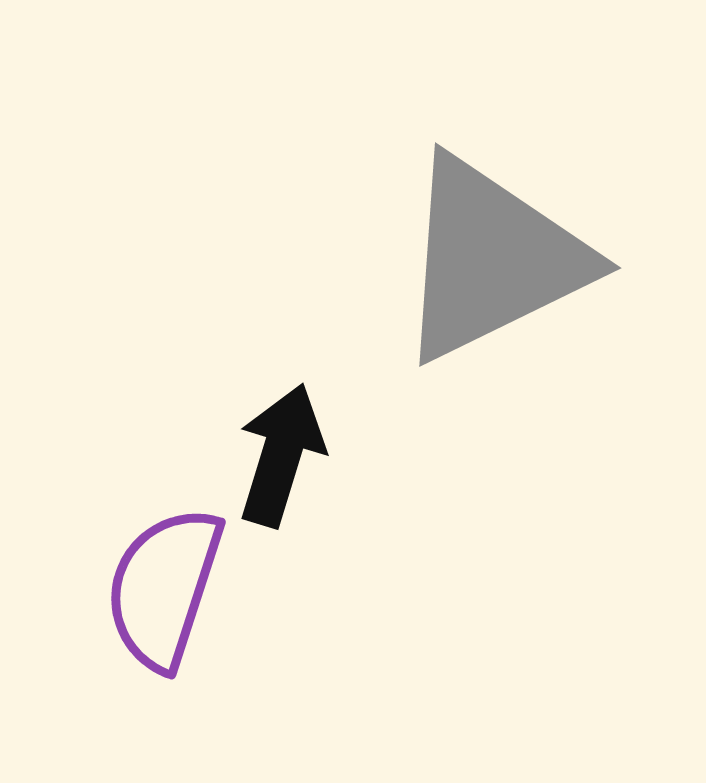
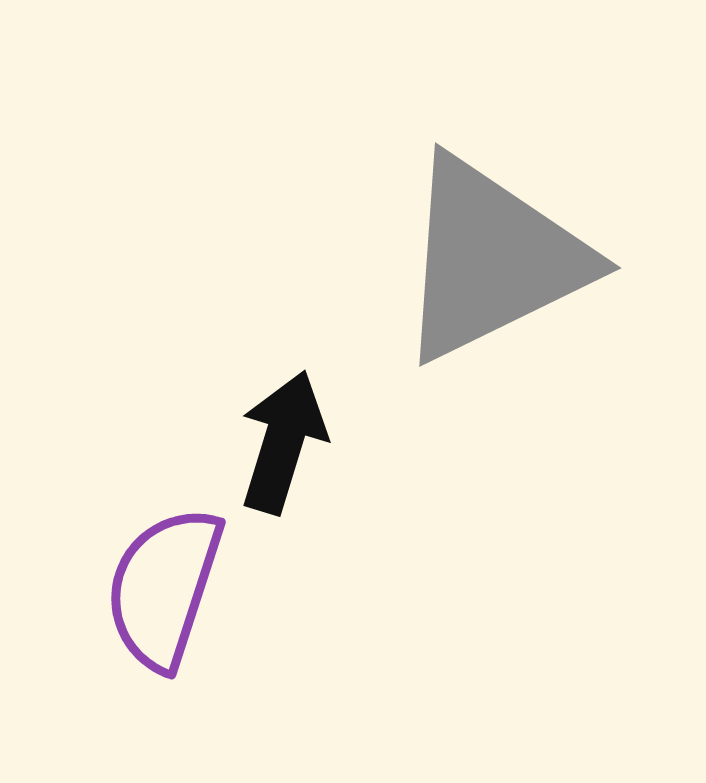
black arrow: moved 2 px right, 13 px up
